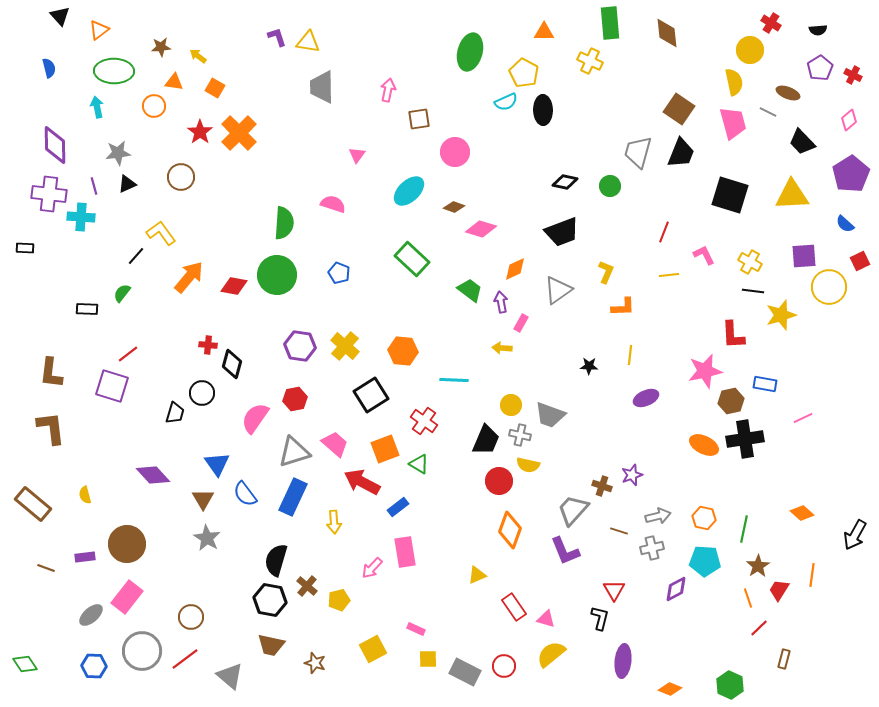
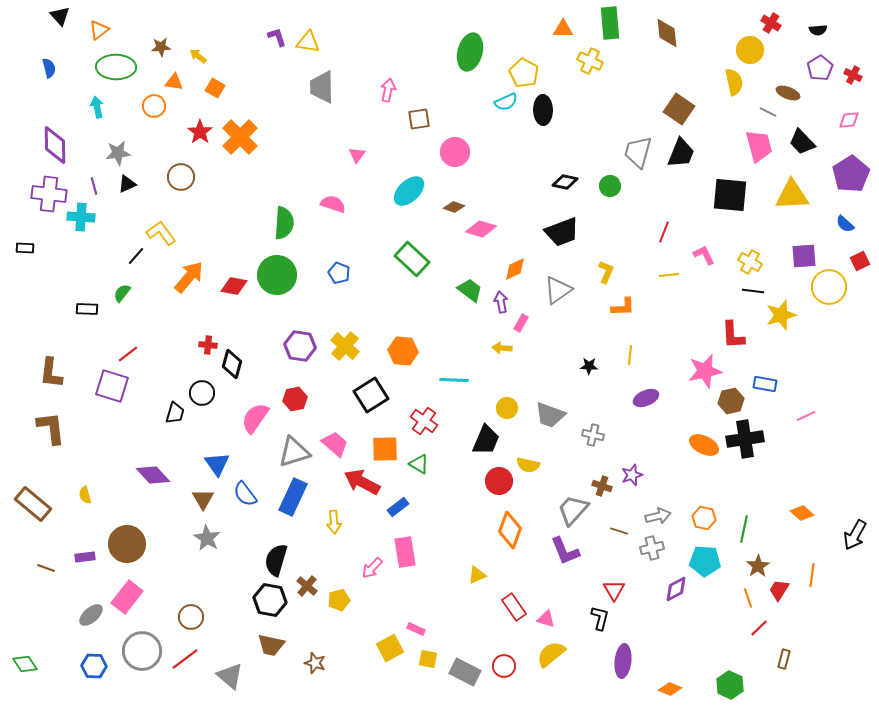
orange triangle at (544, 32): moved 19 px right, 3 px up
green ellipse at (114, 71): moved 2 px right, 4 px up
pink diamond at (849, 120): rotated 35 degrees clockwise
pink trapezoid at (733, 123): moved 26 px right, 23 px down
orange cross at (239, 133): moved 1 px right, 4 px down
black square at (730, 195): rotated 12 degrees counterclockwise
yellow circle at (511, 405): moved 4 px left, 3 px down
pink line at (803, 418): moved 3 px right, 2 px up
gray cross at (520, 435): moved 73 px right
orange square at (385, 449): rotated 20 degrees clockwise
yellow square at (373, 649): moved 17 px right, 1 px up
yellow square at (428, 659): rotated 12 degrees clockwise
